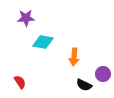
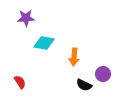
cyan diamond: moved 1 px right, 1 px down
